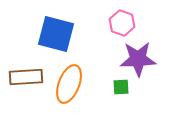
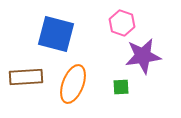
purple star: moved 5 px right, 3 px up; rotated 6 degrees counterclockwise
orange ellipse: moved 4 px right
